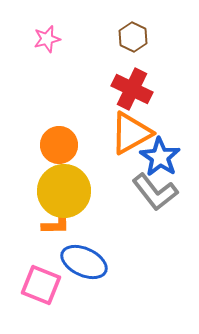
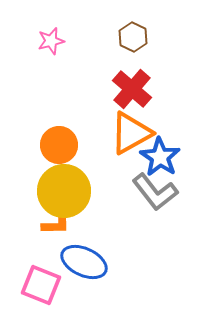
pink star: moved 4 px right, 2 px down
red cross: rotated 15 degrees clockwise
